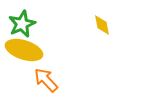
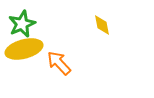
yellow ellipse: moved 1 px up; rotated 33 degrees counterclockwise
orange arrow: moved 13 px right, 17 px up
